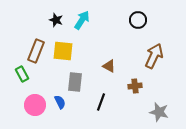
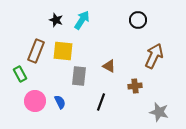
green rectangle: moved 2 px left
gray rectangle: moved 4 px right, 6 px up
pink circle: moved 4 px up
